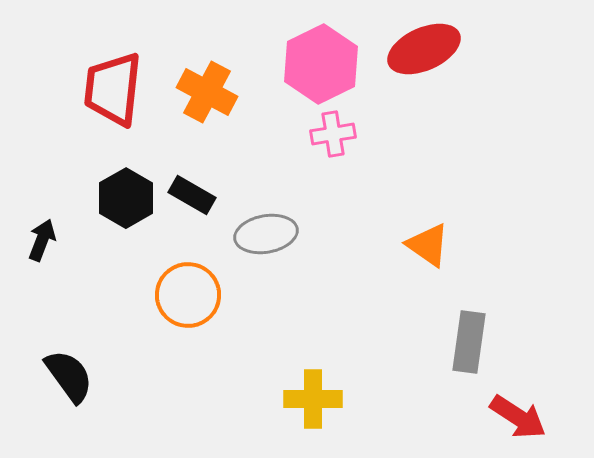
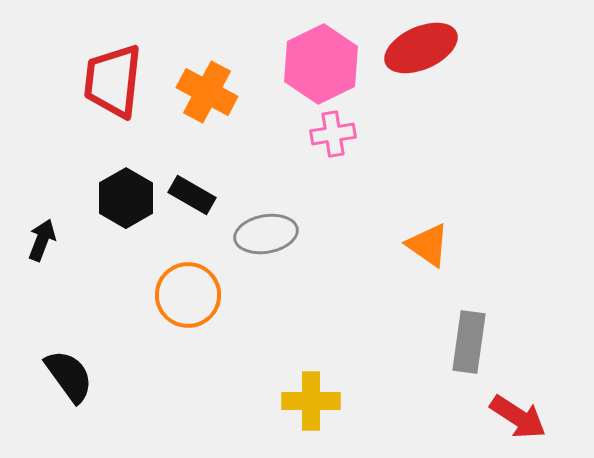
red ellipse: moved 3 px left, 1 px up
red trapezoid: moved 8 px up
yellow cross: moved 2 px left, 2 px down
